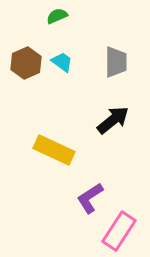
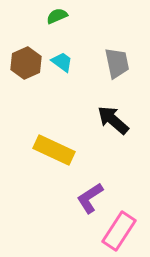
gray trapezoid: moved 1 px right, 1 px down; rotated 12 degrees counterclockwise
black arrow: rotated 100 degrees counterclockwise
